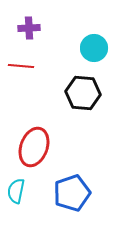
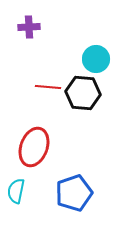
purple cross: moved 1 px up
cyan circle: moved 2 px right, 11 px down
red line: moved 27 px right, 21 px down
blue pentagon: moved 2 px right
